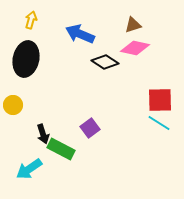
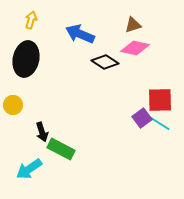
purple square: moved 52 px right, 10 px up
black arrow: moved 1 px left, 2 px up
